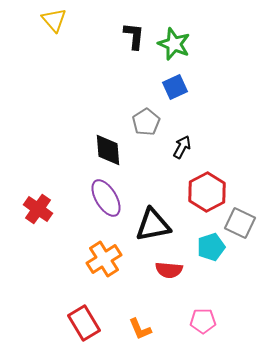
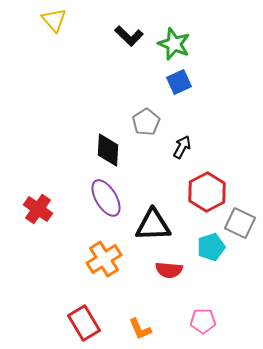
black L-shape: moved 5 px left; rotated 128 degrees clockwise
blue square: moved 4 px right, 5 px up
black diamond: rotated 8 degrees clockwise
black triangle: rotated 9 degrees clockwise
